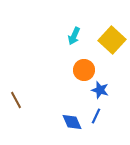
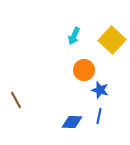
blue line: moved 3 px right; rotated 14 degrees counterclockwise
blue diamond: rotated 65 degrees counterclockwise
